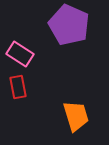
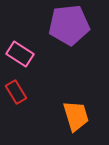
purple pentagon: rotated 30 degrees counterclockwise
red rectangle: moved 2 px left, 5 px down; rotated 20 degrees counterclockwise
